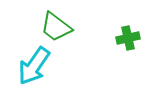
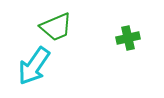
green trapezoid: rotated 60 degrees counterclockwise
